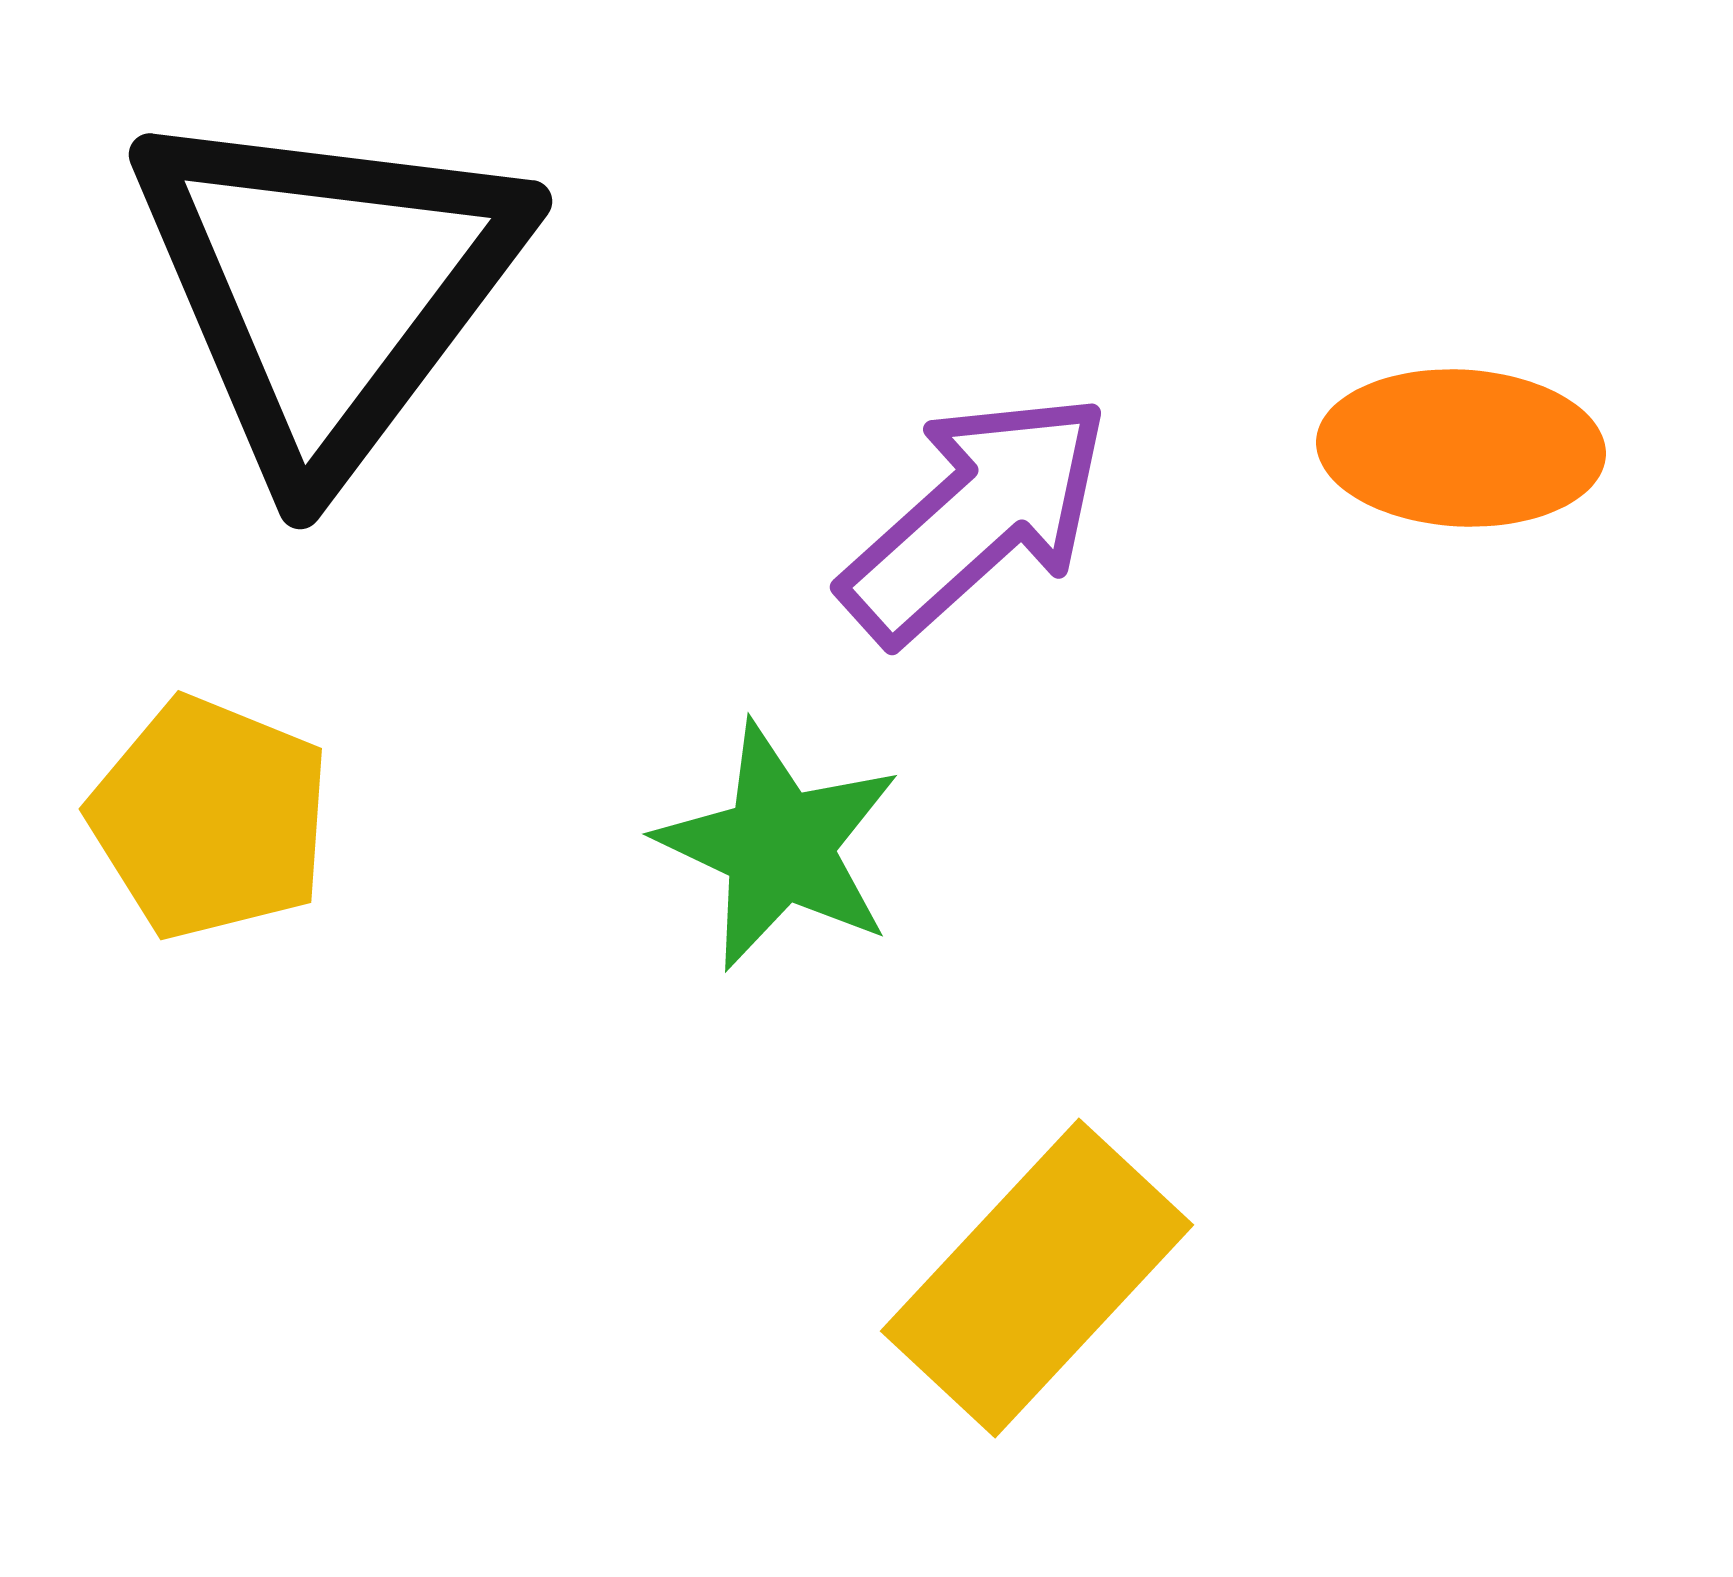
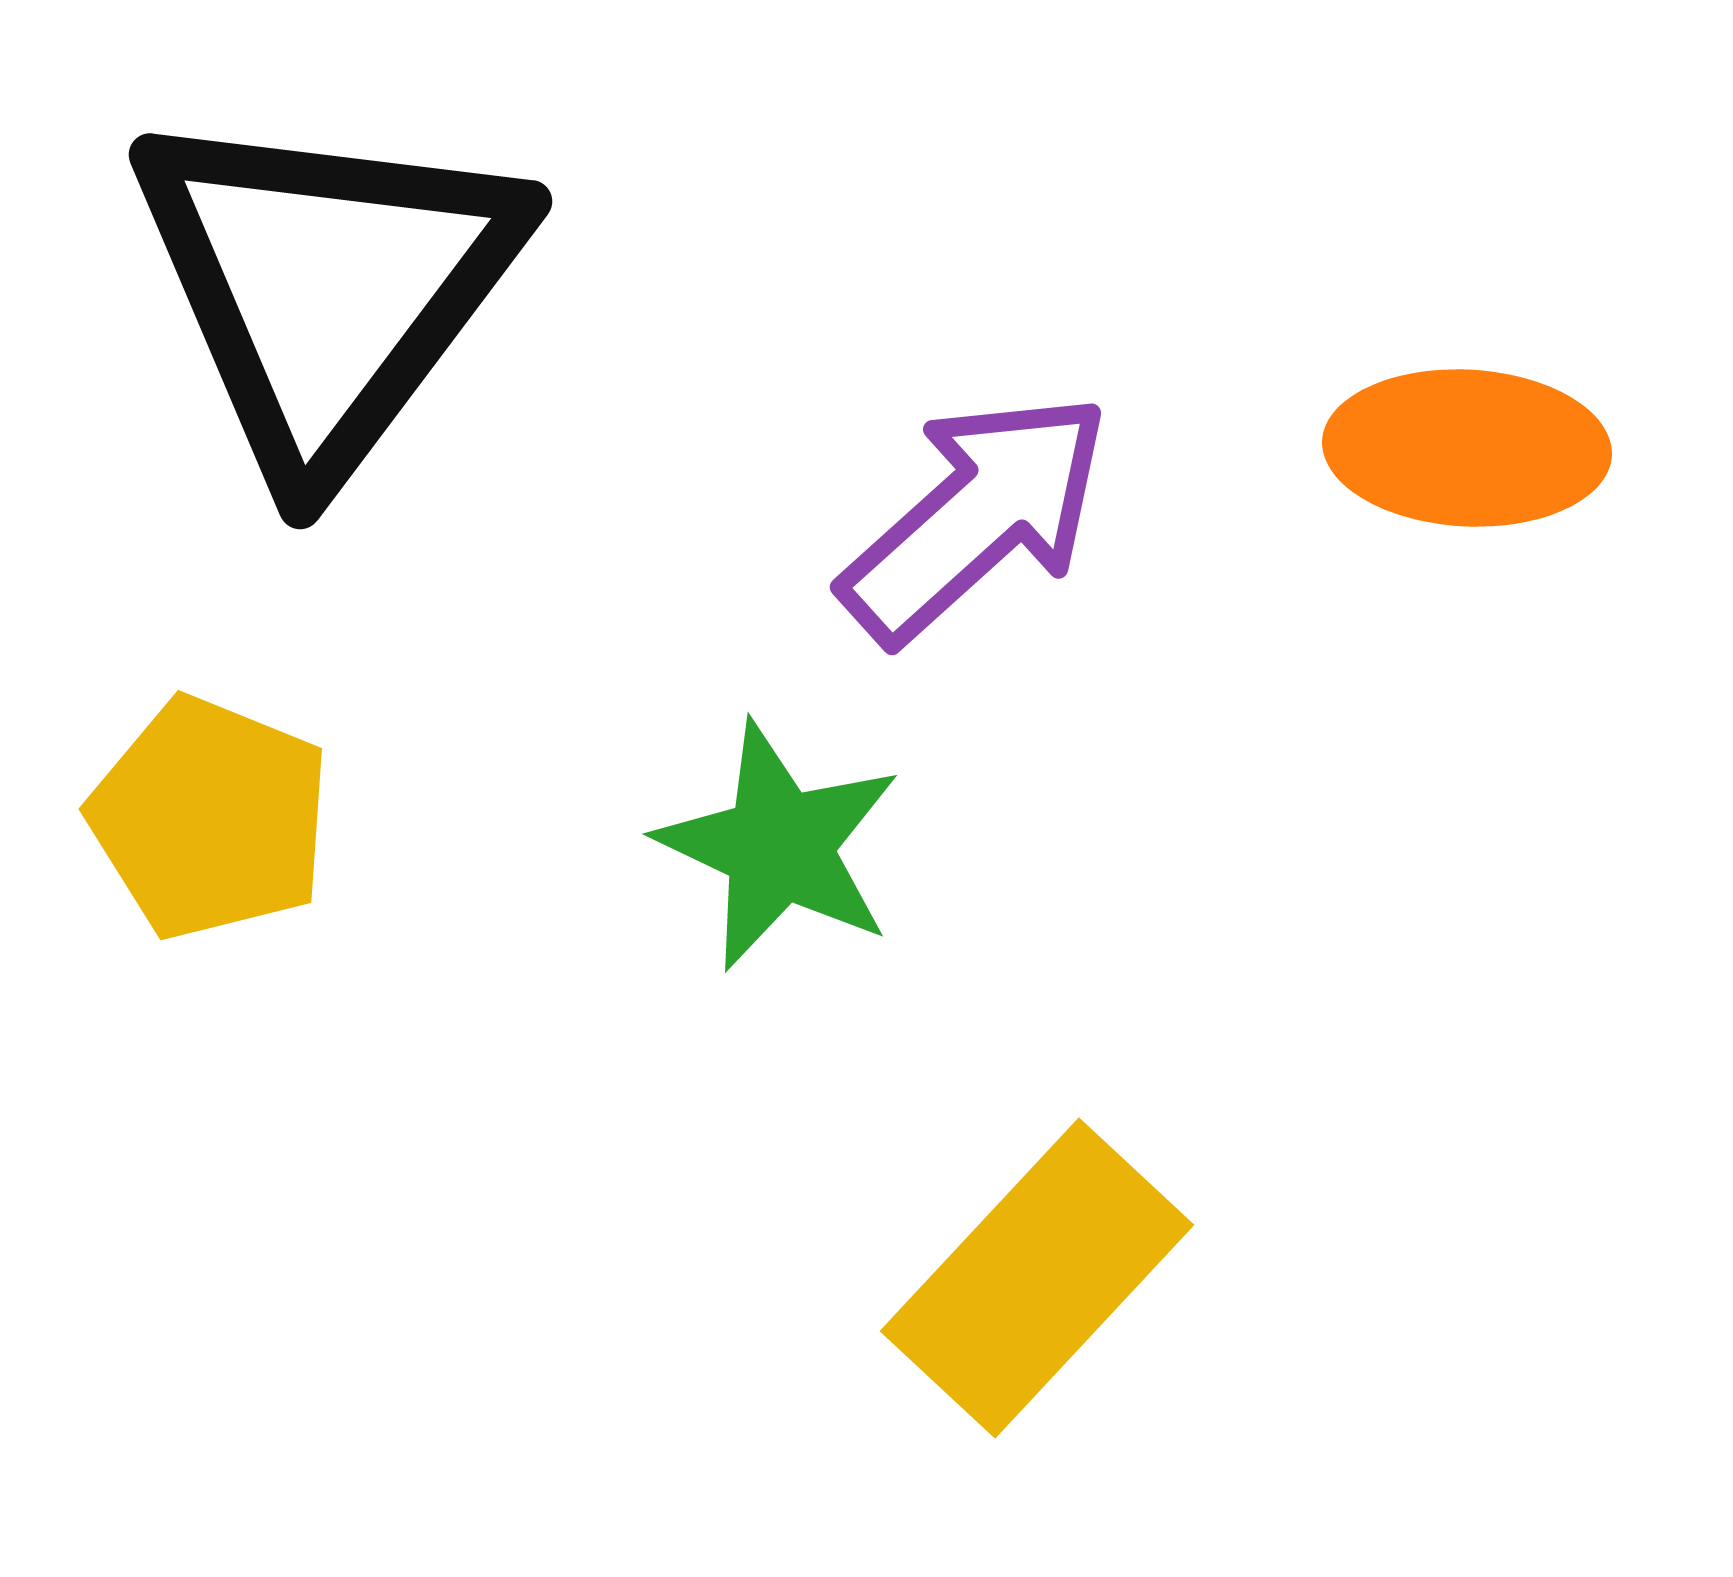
orange ellipse: moved 6 px right
